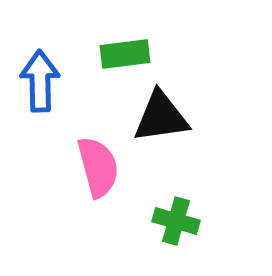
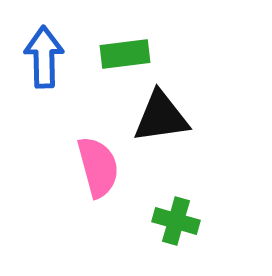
blue arrow: moved 4 px right, 24 px up
